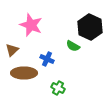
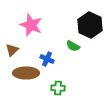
black hexagon: moved 2 px up
brown ellipse: moved 2 px right
green cross: rotated 24 degrees counterclockwise
